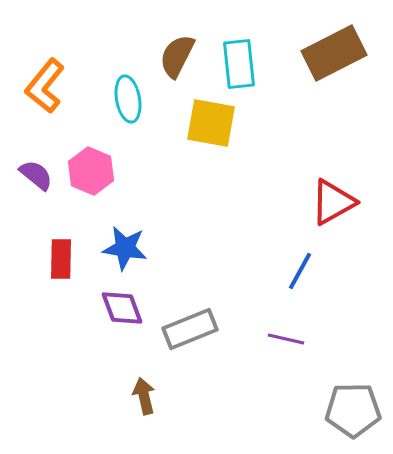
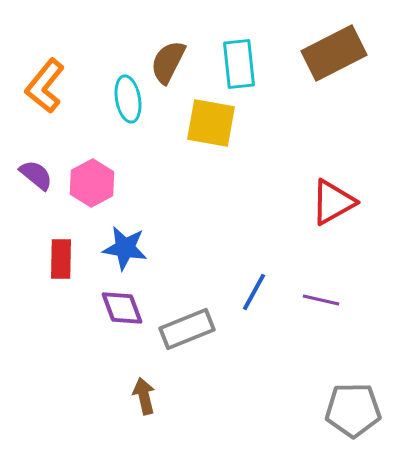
brown semicircle: moved 9 px left, 6 px down
pink hexagon: moved 1 px right, 12 px down; rotated 9 degrees clockwise
blue line: moved 46 px left, 21 px down
gray rectangle: moved 3 px left
purple line: moved 35 px right, 39 px up
